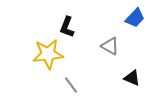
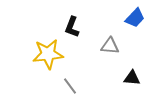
black L-shape: moved 5 px right
gray triangle: rotated 24 degrees counterclockwise
black triangle: rotated 18 degrees counterclockwise
gray line: moved 1 px left, 1 px down
